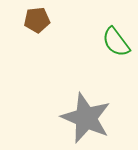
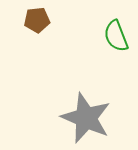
green semicircle: moved 6 px up; rotated 16 degrees clockwise
